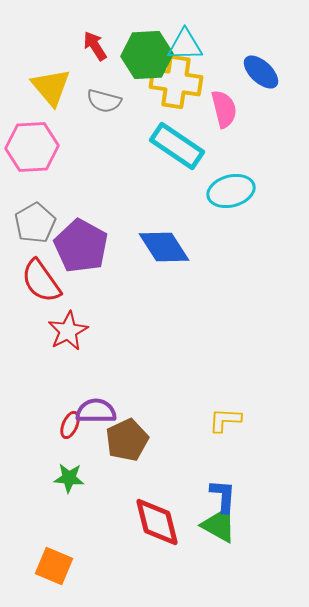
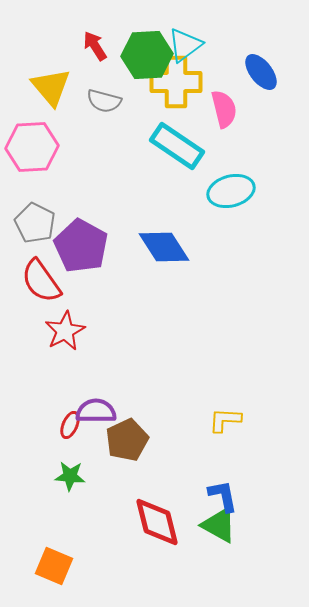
cyan triangle: rotated 36 degrees counterclockwise
blue ellipse: rotated 9 degrees clockwise
yellow cross: rotated 9 degrees counterclockwise
gray pentagon: rotated 15 degrees counterclockwise
red star: moved 3 px left
green star: moved 1 px right, 2 px up
blue L-shape: rotated 15 degrees counterclockwise
